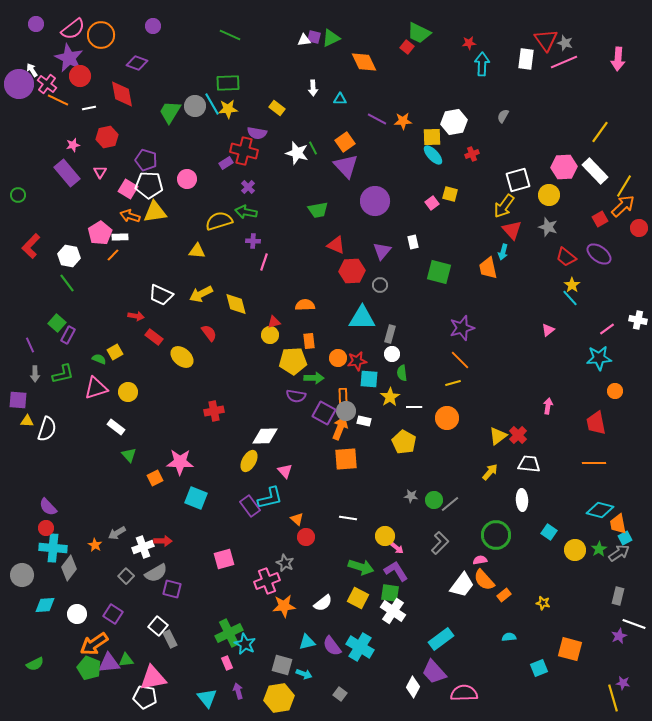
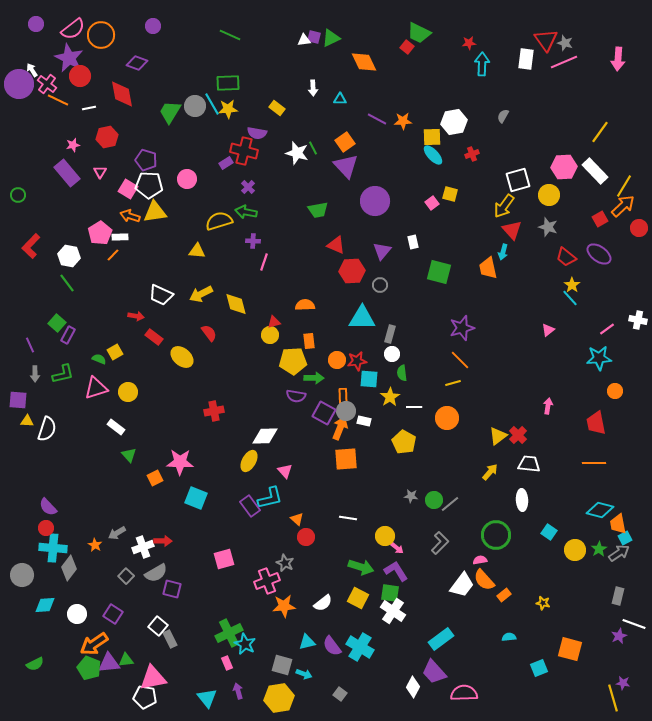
orange circle at (338, 358): moved 1 px left, 2 px down
